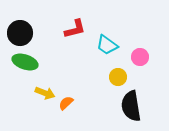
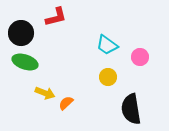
red L-shape: moved 19 px left, 12 px up
black circle: moved 1 px right
yellow circle: moved 10 px left
black semicircle: moved 3 px down
